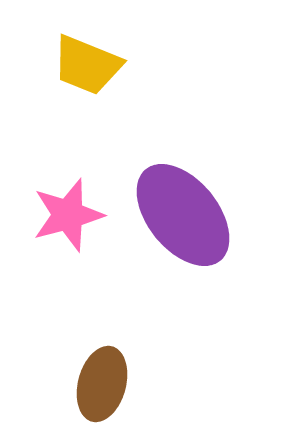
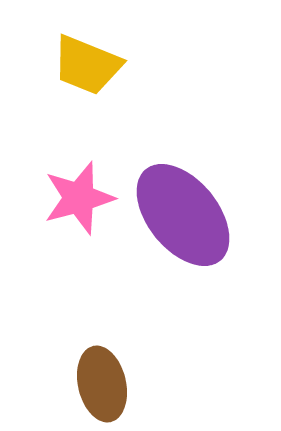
pink star: moved 11 px right, 17 px up
brown ellipse: rotated 28 degrees counterclockwise
